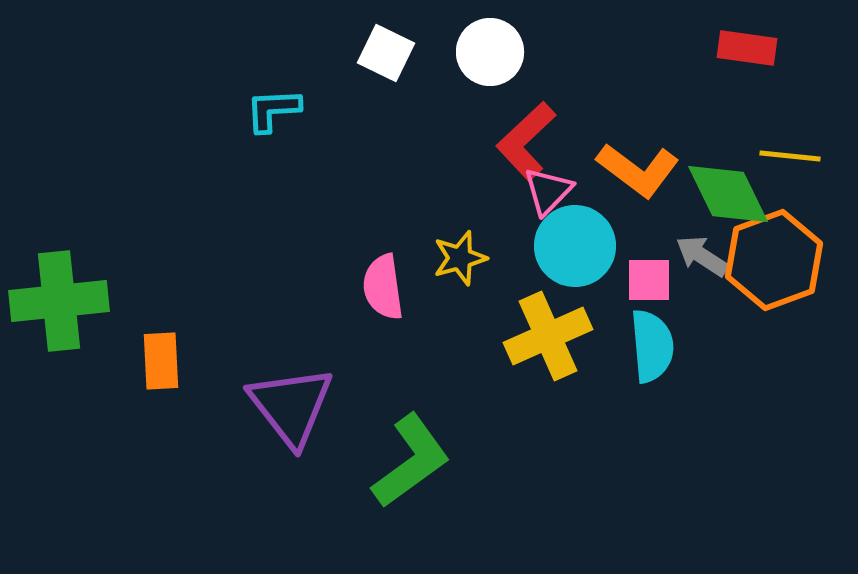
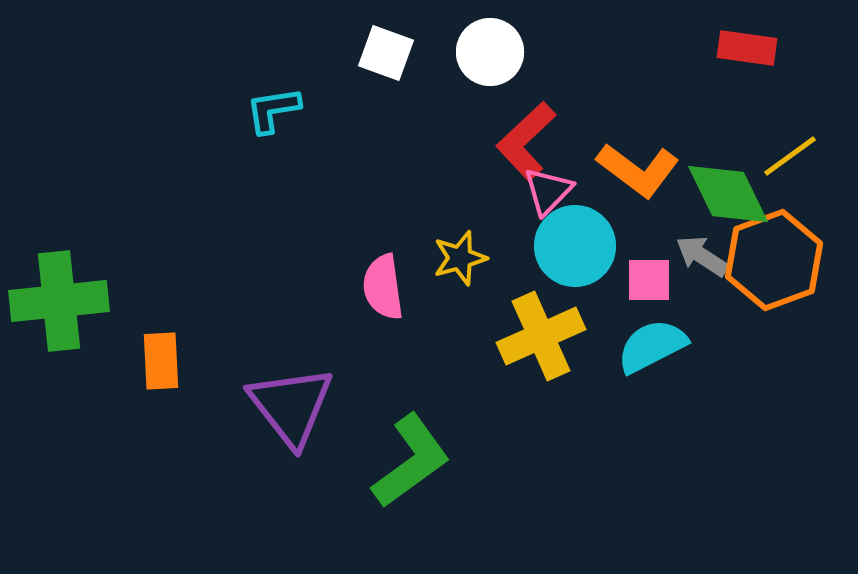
white square: rotated 6 degrees counterclockwise
cyan L-shape: rotated 6 degrees counterclockwise
yellow line: rotated 42 degrees counterclockwise
yellow cross: moved 7 px left
cyan semicircle: rotated 112 degrees counterclockwise
